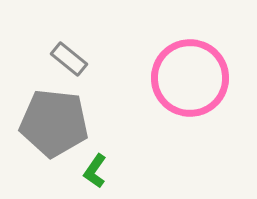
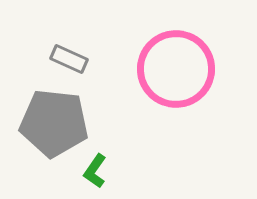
gray rectangle: rotated 15 degrees counterclockwise
pink circle: moved 14 px left, 9 px up
